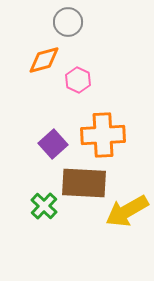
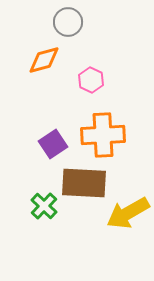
pink hexagon: moved 13 px right
purple square: rotated 8 degrees clockwise
yellow arrow: moved 1 px right, 2 px down
